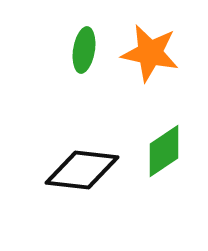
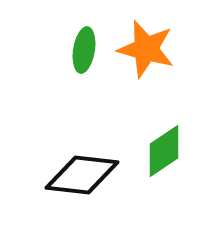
orange star: moved 4 px left, 4 px up; rotated 4 degrees clockwise
black diamond: moved 5 px down
